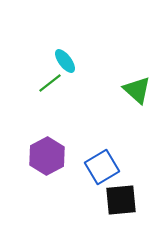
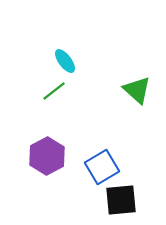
green line: moved 4 px right, 8 px down
